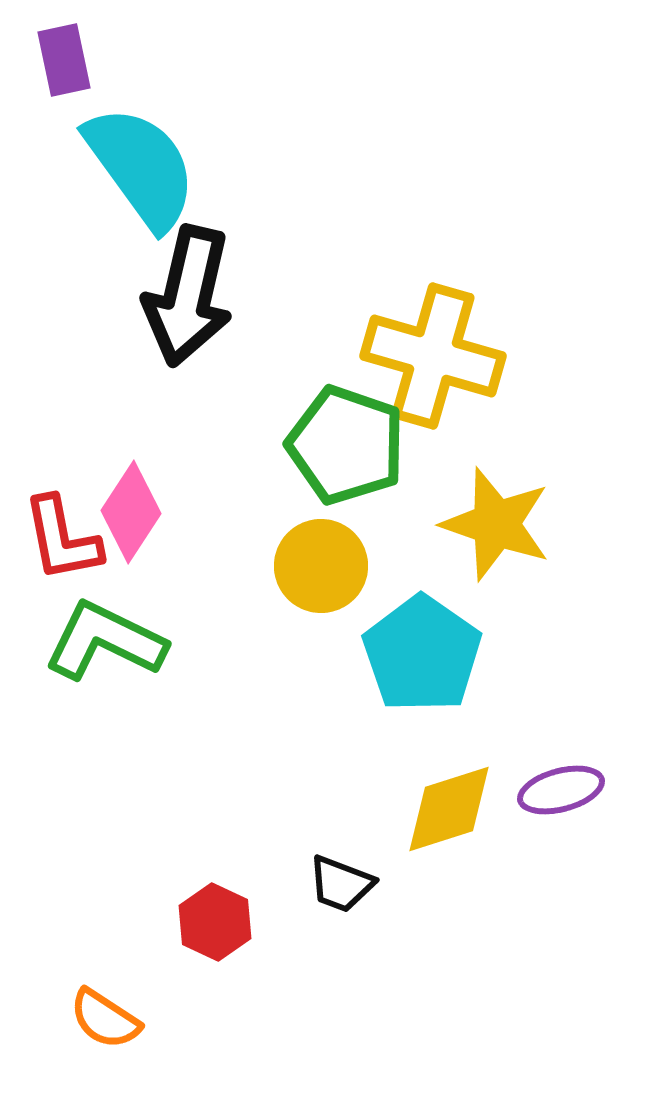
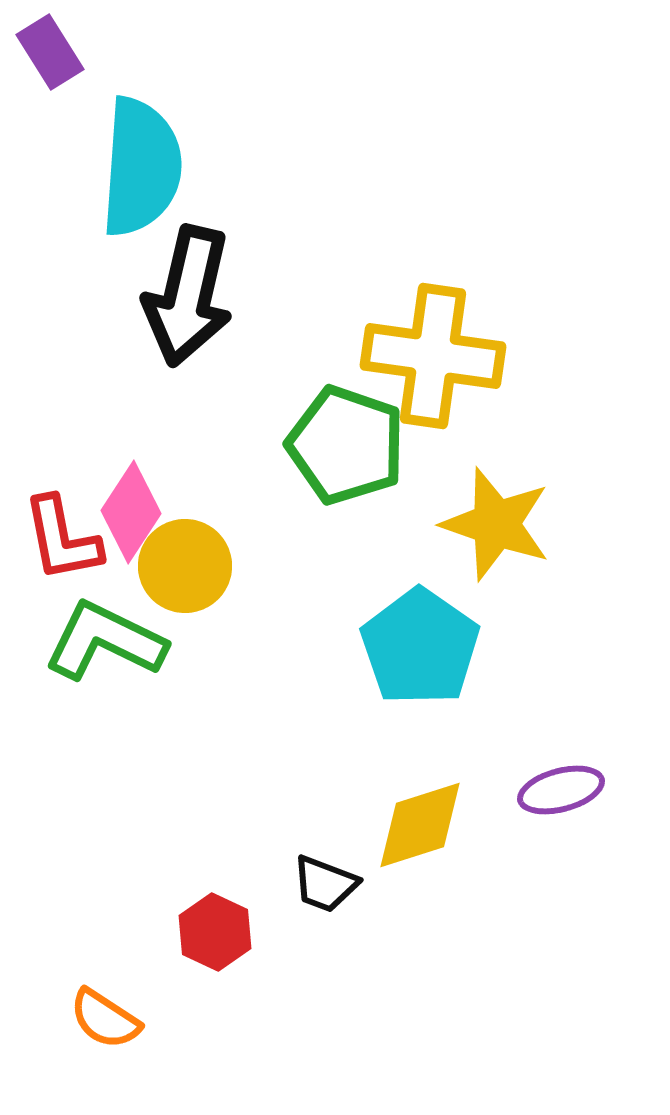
purple rectangle: moved 14 px left, 8 px up; rotated 20 degrees counterclockwise
cyan semicircle: rotated 40 degrees clockwise
yellow cross: rotated 8 degrees counterclockwise
yellow circle: moved 136 px left
cyan pentagon: moved 2 px left, 7 px up
yellow diamond: moved 29 px left, 16 px down
black trapezoid: moved 16 px left
red hexagon: moved 10 px down
